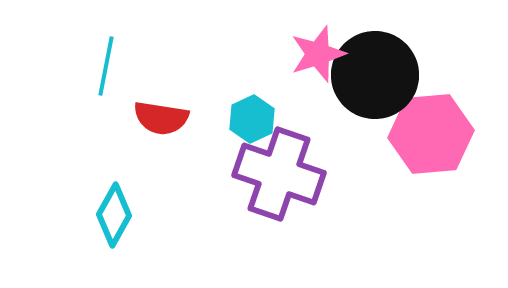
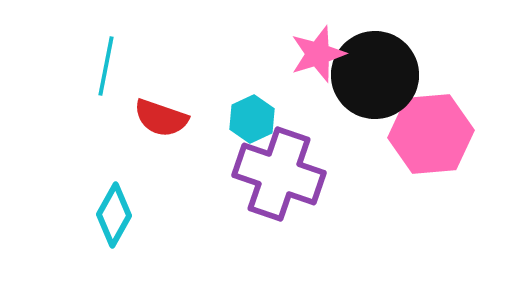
red semicircle: rotated 10 degrees clockwise
